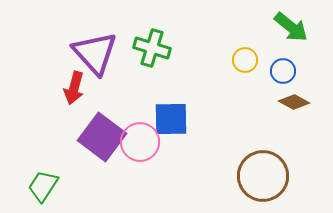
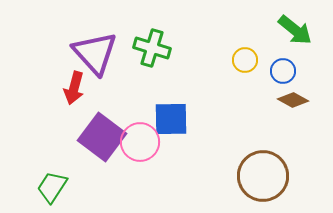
green arrow: moved 4 px right, 3 px down
brown diamond: moved 1 px left, 2 px up
green trapezoid: moved 9 px right, 1 px down
